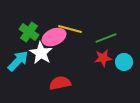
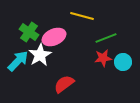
yellow line: moved 12 px right, 13 px up
white star: moved 1 px left, 2 px down; rotated 10 degrees clockwise
cyan circle: moved 1 px left
red semicircle: moved 4 px right, 1 px down; rotated 25 degrees counterclockwise
